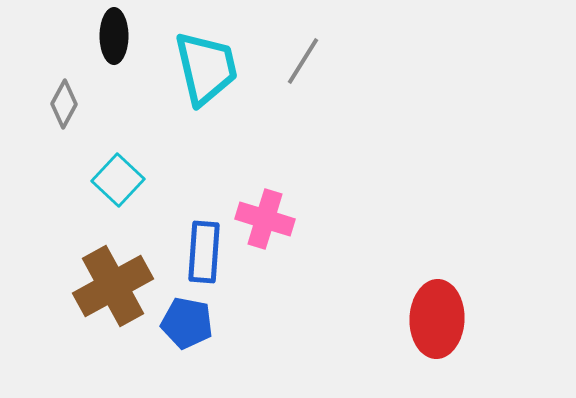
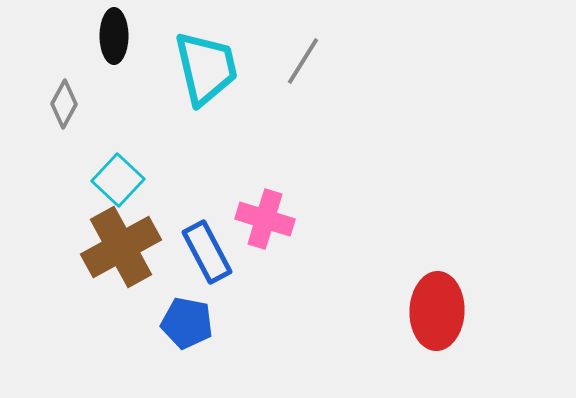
blue rectangle: moved 3 px right; rotated 32 degrees counterclockwise
brown cross: moved 8 px right, 39 px up
red ellipse: moved 8 px up
